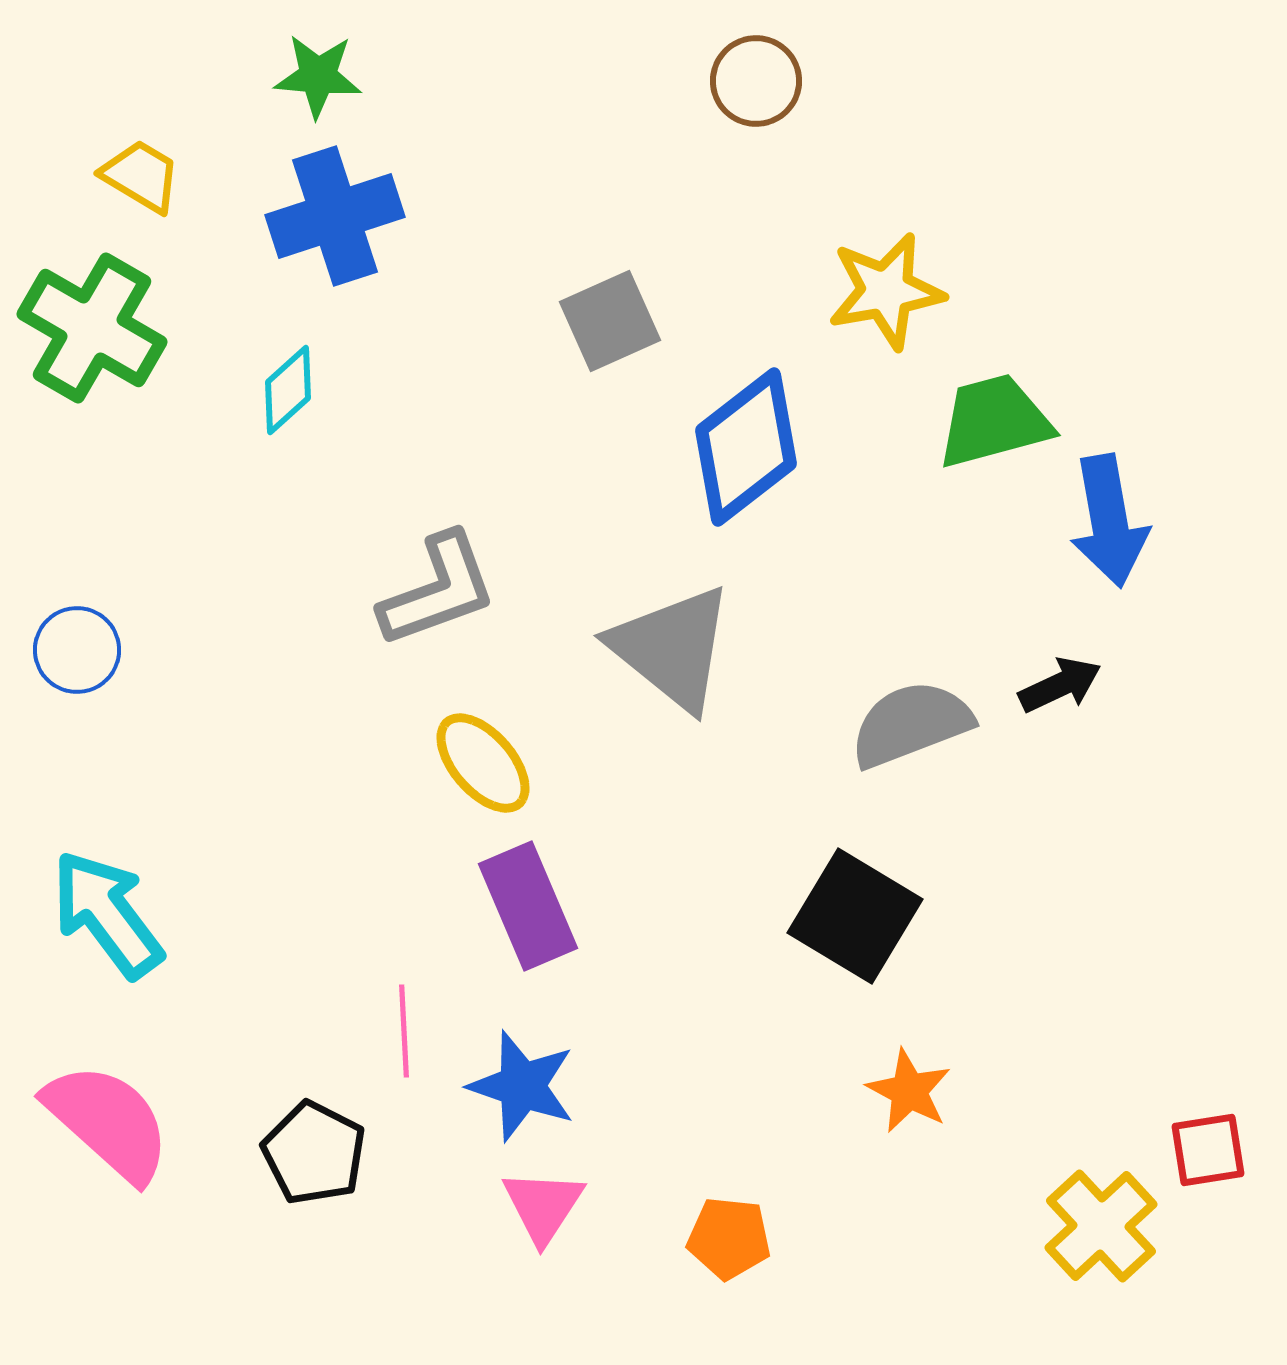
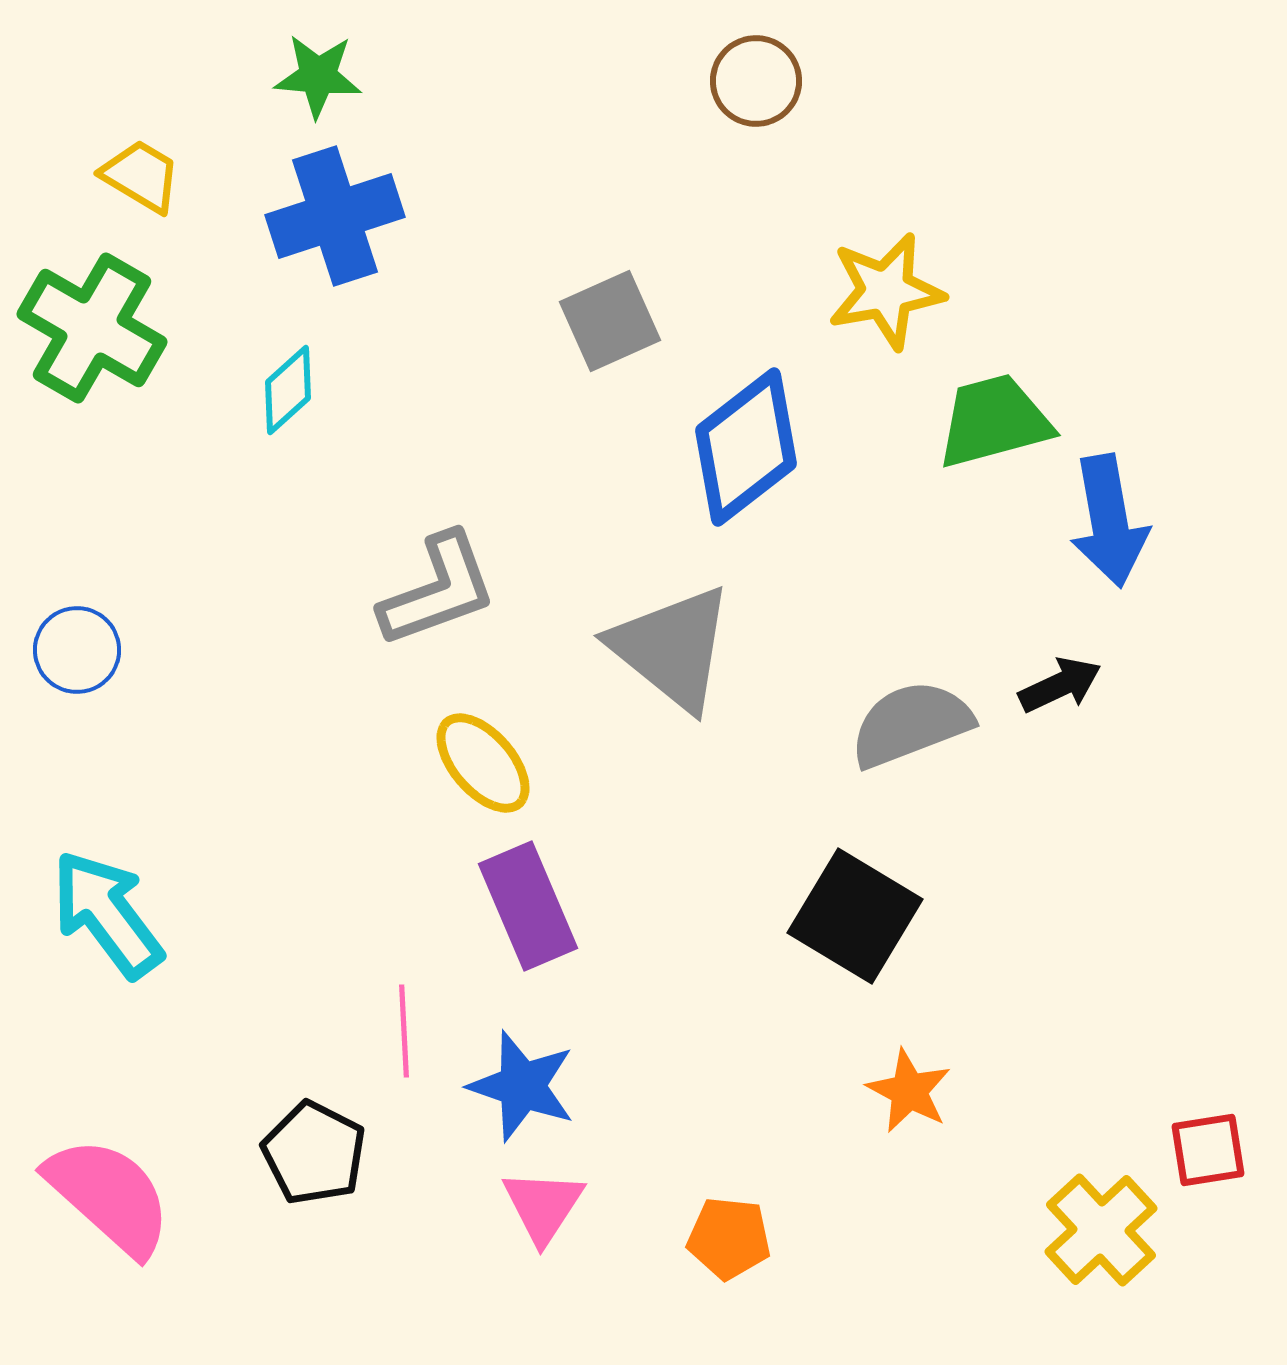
pink semicircle: moved 1 px right, 74 px down
yellow cross: moved 4 px down
